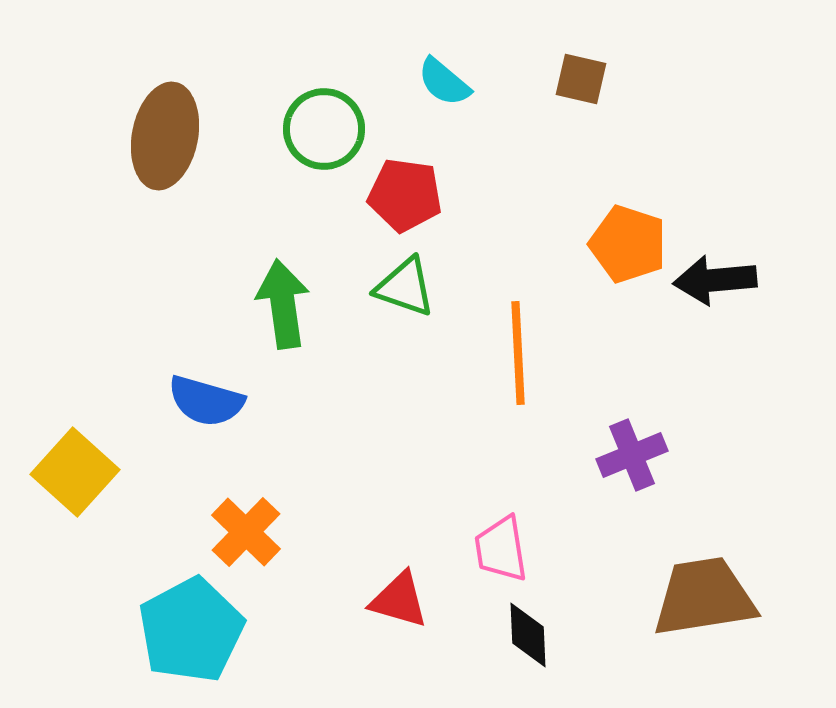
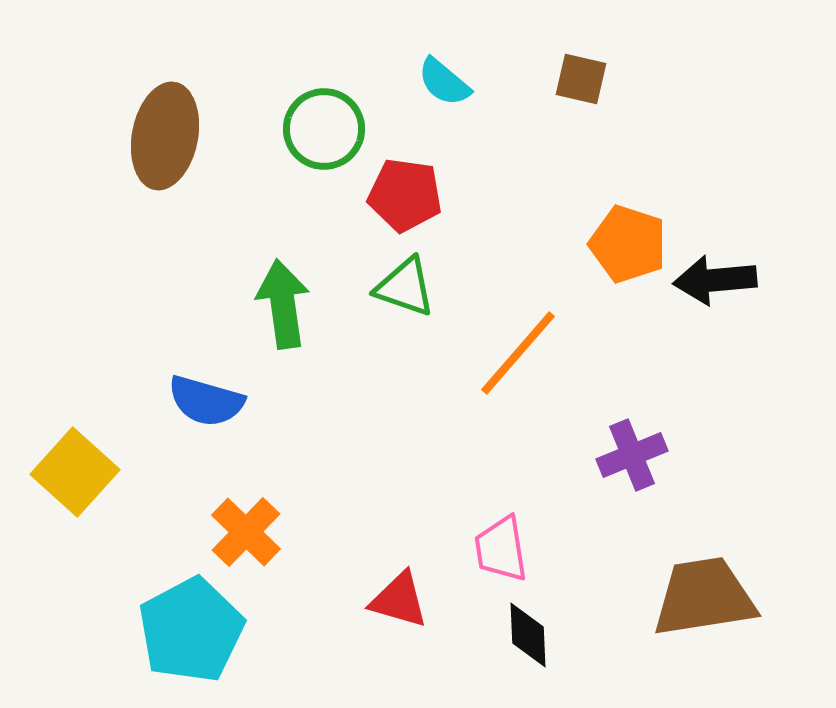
orange line: rotated 44 degrees clockwise
